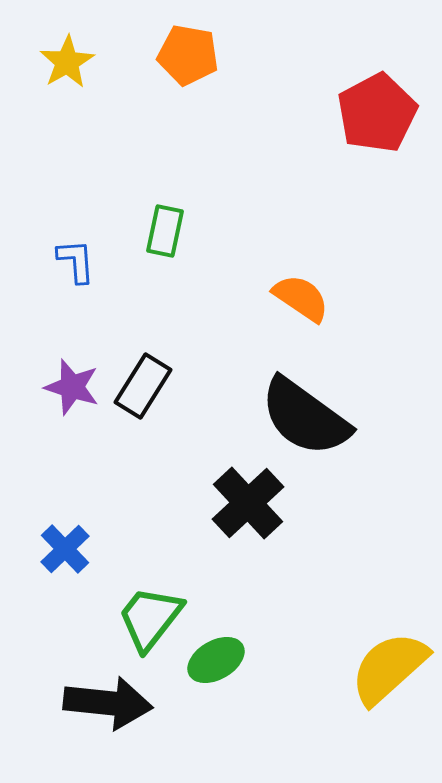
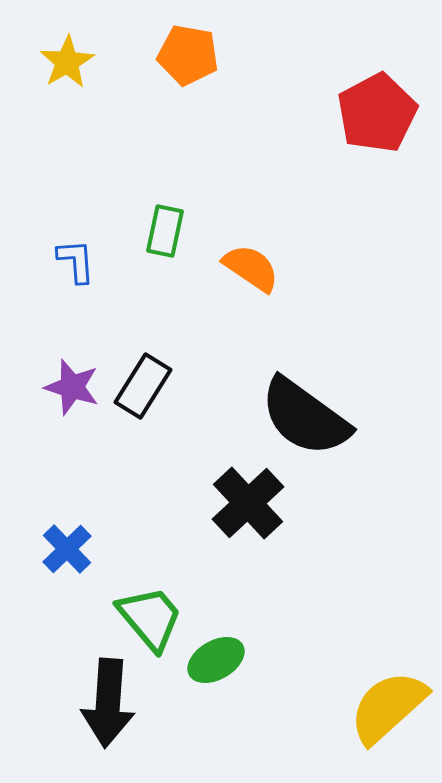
orange semicircle: moved 50 px left, 30 px up
blue cross: moved 2 px right
green trapezoid: rotated 102 degrees clockwise
yellow semicircle: moved 1 px left, 39 px down
black arrow: rotated 88 degrees clockwise
